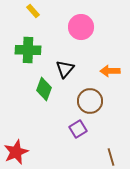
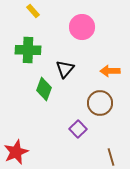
pink circle: moved 1 px right
brown circle: moved 10 px right, 2 px down
purple square: rotated 12 degrees counterclockwise
